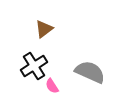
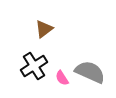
pink semicircle: moved 10 px right, 8 px up
